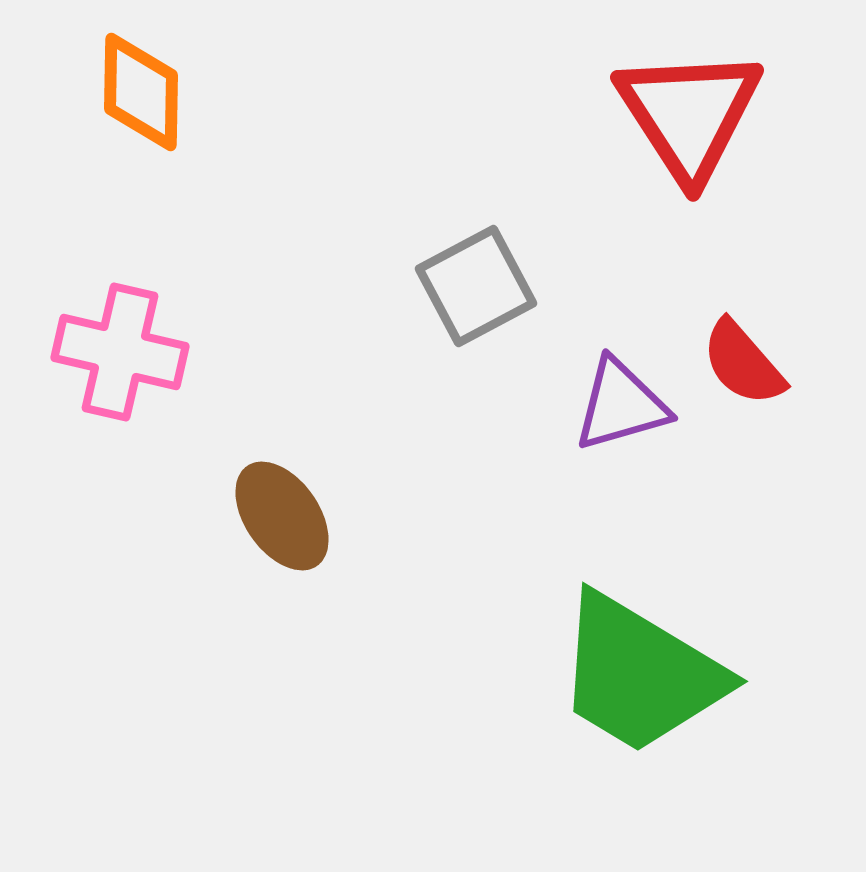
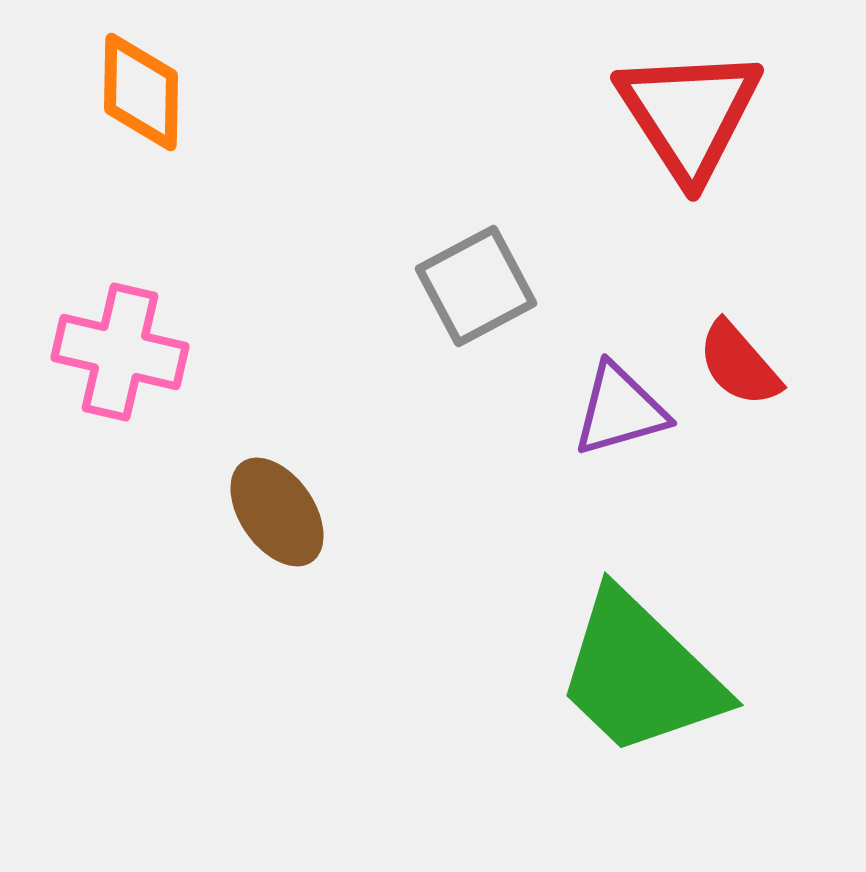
red semicircle: moved 4 px left, 1 px down
purple triangle: moved 1 px left, 5 px down
brown ellipse: moved 5 px left, 4 px up
green trapezoid: rotated 13 degrees clockwise
